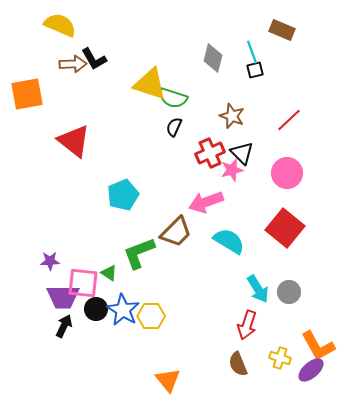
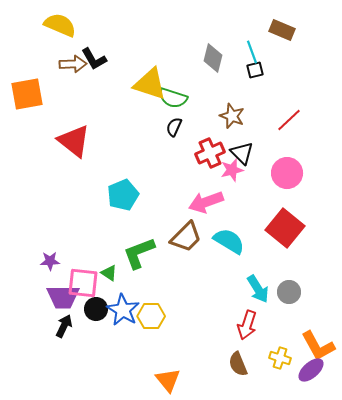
brown trapezoid: moved 10 px right, 5 px down
